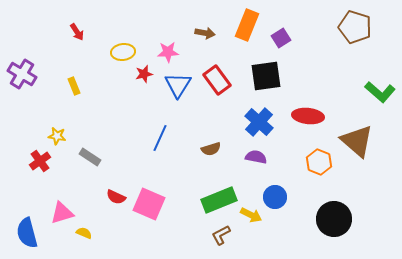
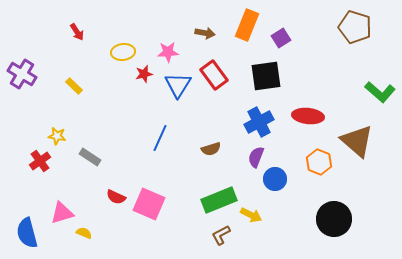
red rectangle: moved 3 px left, 5 px up
yellow rectangle: rotated 24 degrees counterclockwise
blue cross: rotated 20 degrees clockwise
purple semicircle: rotated 80 degrees counterclockwise
blue circle: moved 18 px up
